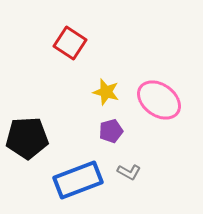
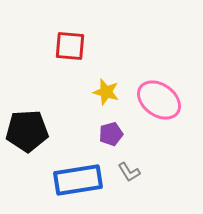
red square: moved 3 px down; rotated 28 degrees counterclockwise
purple pentagon: moved 3 px down
black pentagon: moved 7 px up
gray L-shape: rotated 30 degrees clockwise
blue rectangle: rotated 12 degrees clockwise
